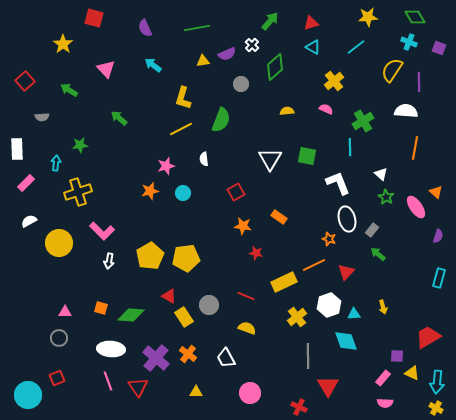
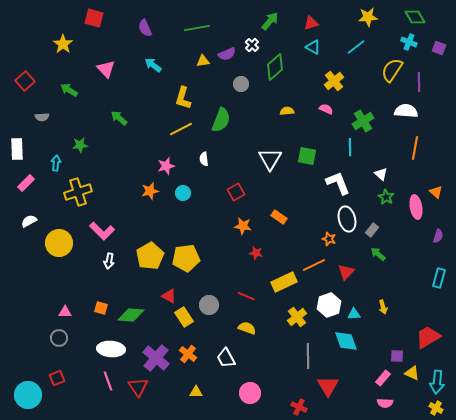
pink ellipse at (416, 207): rotated 25 degrees clockwise
